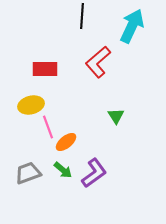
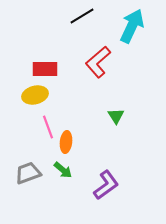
black line: rotated 55 degrees clockwise
yellow ellipse: moved 4 px right, 10 px up
orange ellipse: rotated 45 degrees counterclockwise
purple L-shape: moved 12 px right, 12 px down
